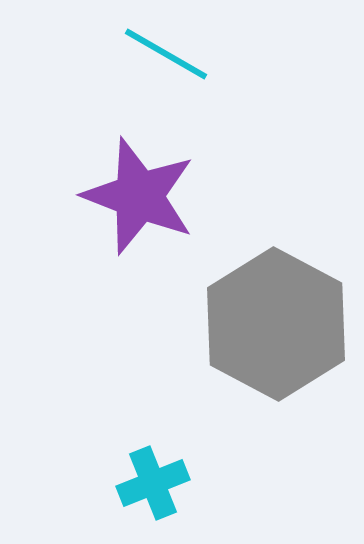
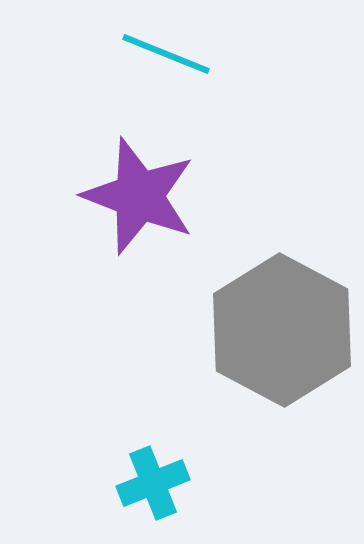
cyan line: rotated 8 degrees counterclockwise
gray hexagon: moved 6 px right, 6 px down
